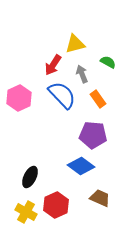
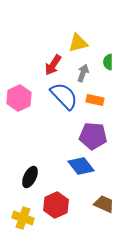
yellow triangle: moved 3 px right, 1 px up
green semicircle: rotated 119 degrees counterclockwise
gray arrow: moved 1 px right, 1 px up; rotated 42 degrees clockwise
blue semicircle: moved 2 px right, 1 px down
orange rectangle: moved 3 px left, 1 px down; rotated 42 degrees counterclockwise
purple pentagon: moved 1 px down
blue diamond: rotated 16 degrees clockwise
brown trapezoid: moved 4 px right, 6 px down
yellow cross: moved 3 px left, 6 px down; rotated 10 degrees counterclockwise
